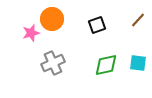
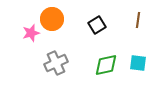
brown line: rotated 35 degrees counterclockwise
black square: rotated 12 degrees counterclockwise
gray cross: moved 3 px right
